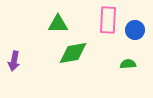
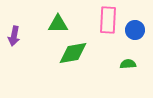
purple arrow: moved 25 px up
